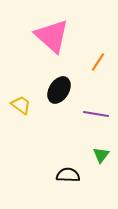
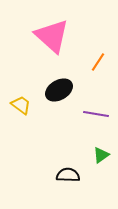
black ellipse: rotated 28 degrees clockwise
green triangle: rotated 18 degrees clockwise
